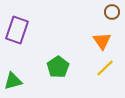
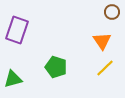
green pentagon: moved 2 px left; rotated 20 degrees counterclockwise
green triangle: moved 2 px up
